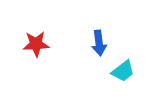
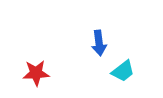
red star: moved 29 px down
